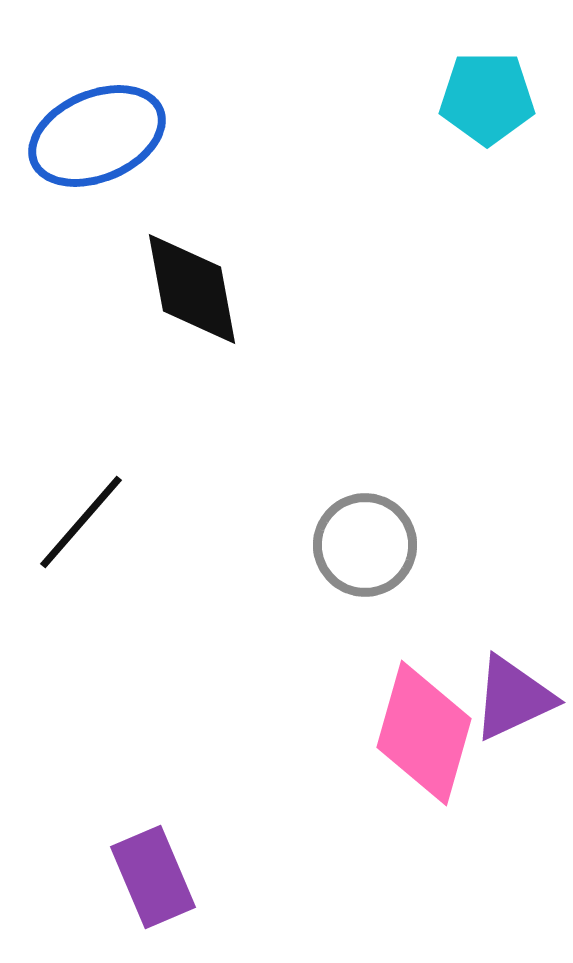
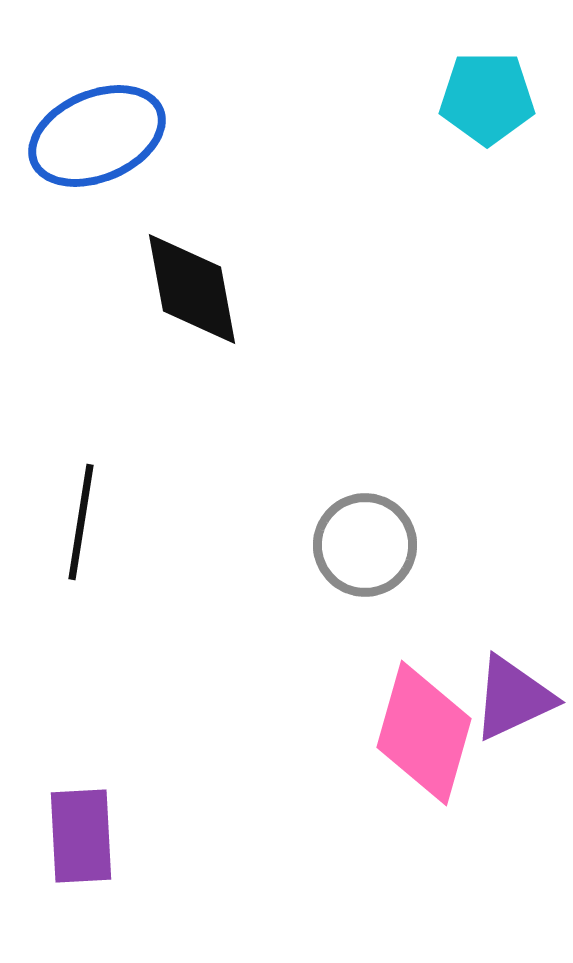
black line: rotated 32 degrees counterclockwise
purple rectangle: moved 72 px left, 41 px up; rotated 20 degrees clockwise
